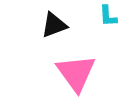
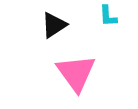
black triangle: rotated 12 degrees counterclockwise
